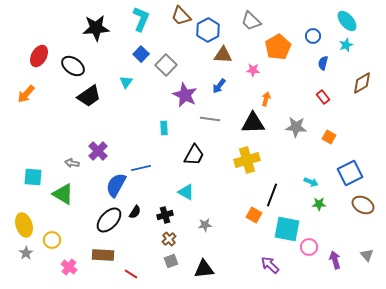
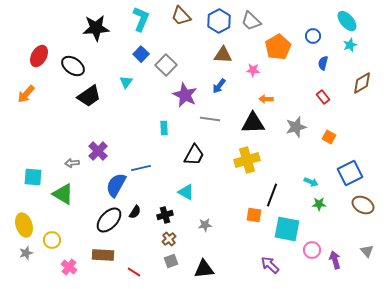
blue hexagon at (208, 30): moved 11 px right, 9 px up
cyan star at (346, 45): moved 4 px right
orange arrow at (266, 99): rotated 104 degrees counterclockwise
gray star at (296, 127): rotated 20 degrees counterclockwise
gray arrow at (72, 163): rotated 16 degrees counterclockwise
orange square at (254, 215): rotated 21 degrees counterclockwise
pink circle at (309, 247): moved 3 px right, 3 px down
gray star at (26, 253): rotated 16 degrees clockwise
gray triangle at (367, 255): moved 4 px up
red line at (131, 274): moved 3 px right, 2 px up
